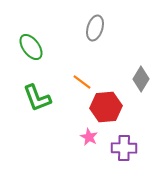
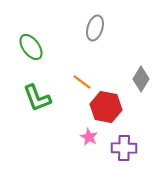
red hexagon: rotated 16 degrees clockwise
